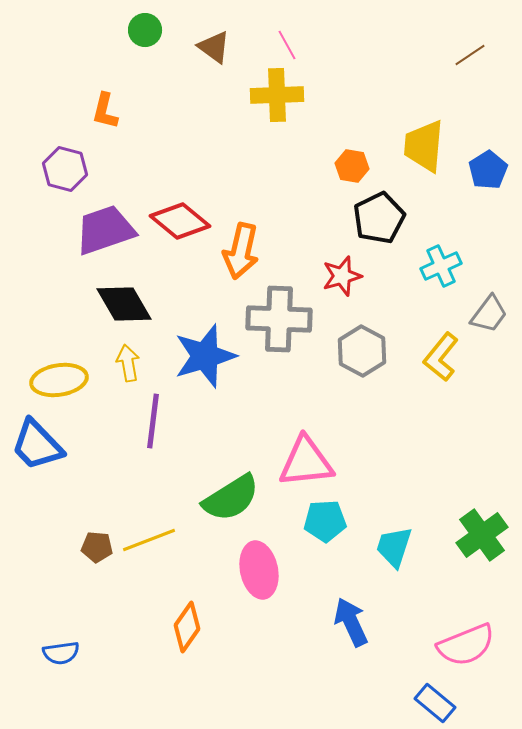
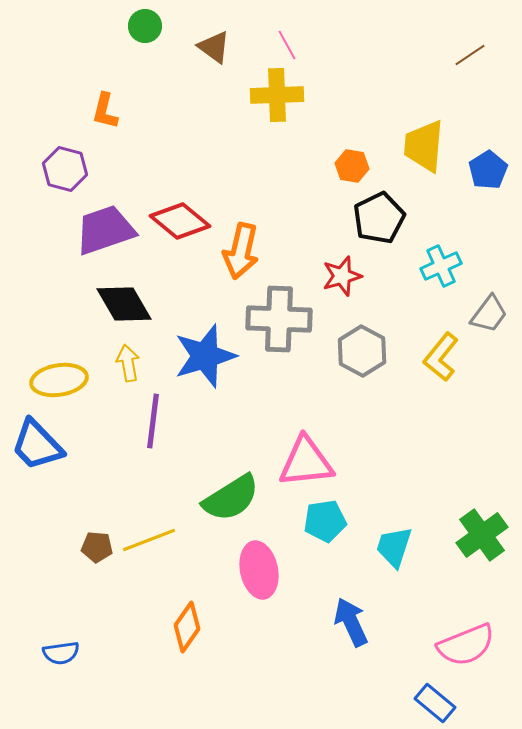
green circle: moved 4 px up
cyan pentagon: rotated 6 degrees counterclockwise
